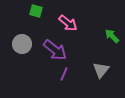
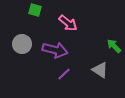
green square: moved 1 px left, 1 px up
green arrow: moved 2 px right, 10 px down
purple arrow: rotated 25 degrees counterclockwise
gray triangle: moved 1 px left; rotated 36 degrees counterclockwise
purple line: rotated 24 degrees clockwise
